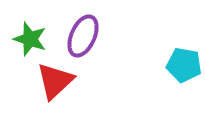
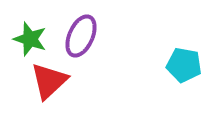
purple ellipse: moved 2 px left
red triangle: moved 6 px left
